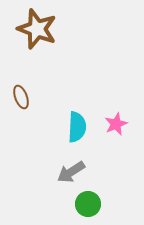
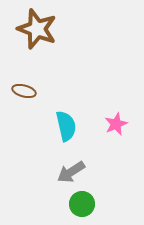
brown ellipse: moved 3 px right, 6 px up; rotated 55 degrees counterclockwise
cyan semicircle: moved 11 px left, 1 px up; rotated 16 degrees counterclockwise
green circle: moved 6 px left
